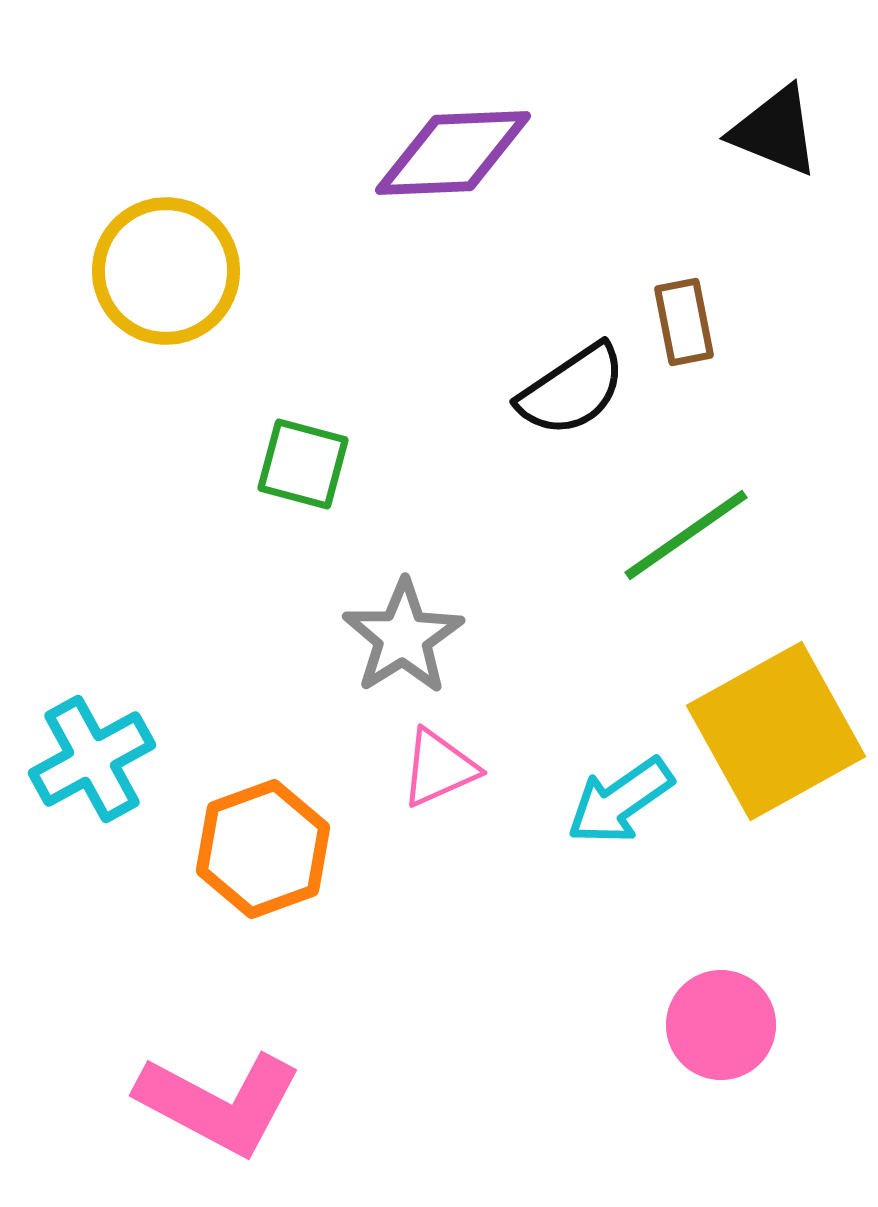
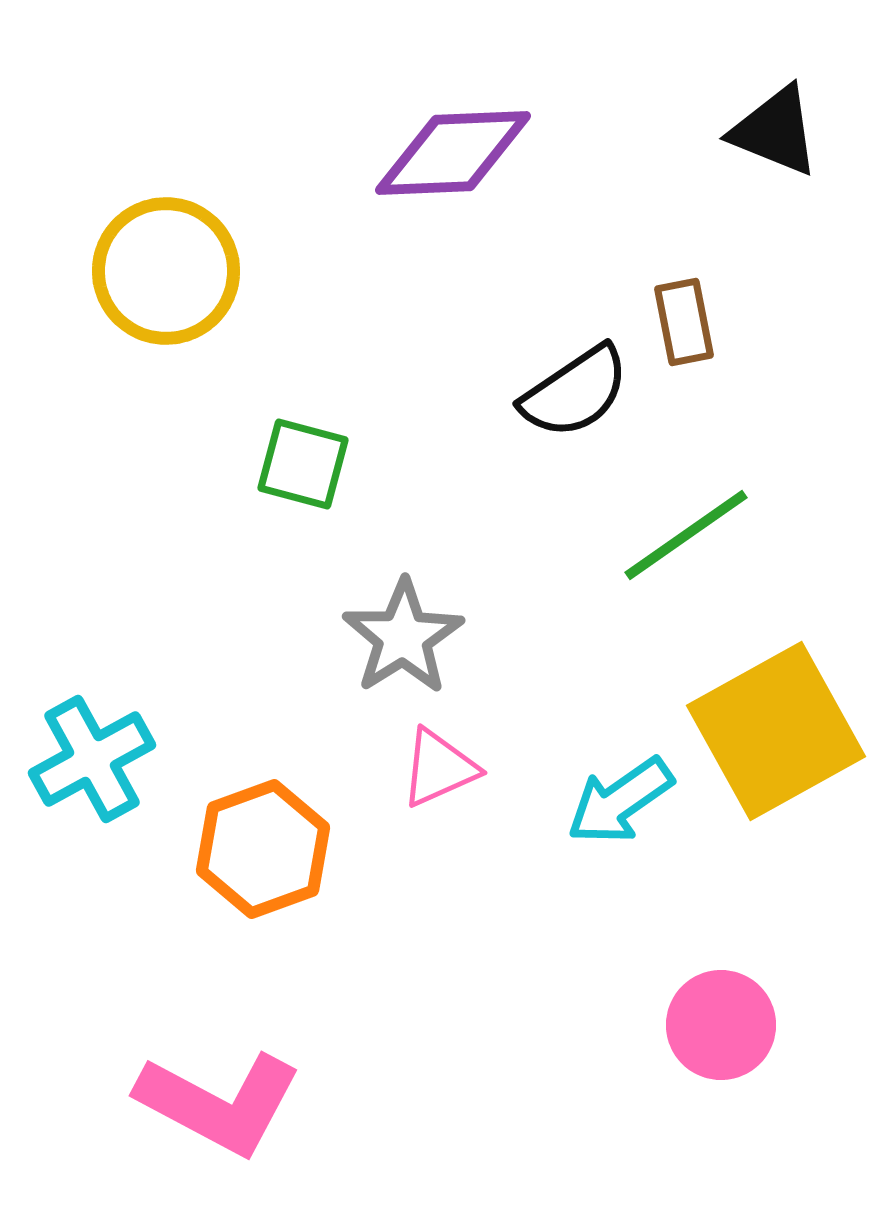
black semicircle: moved 3 px right, 2 px down
